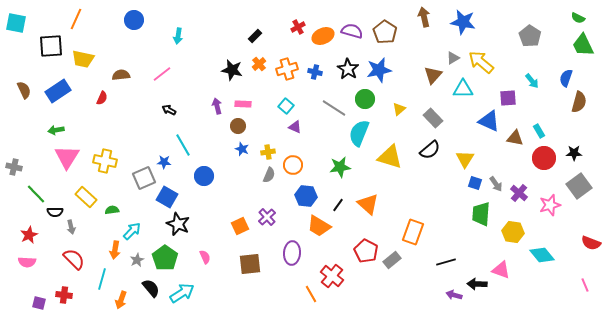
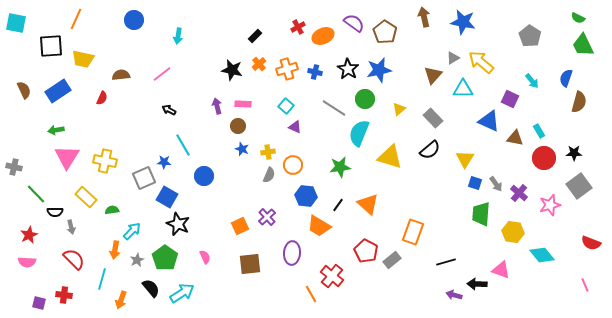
purple semicircle at (352, 31): moved 2 px right, 8 px up; rotated 20 degrees clockwise
purple square at (508, 98): moved 2 px right, 1 px down; rotated 30 degrees clockwise
